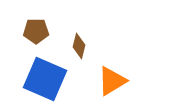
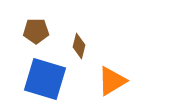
blue square: rotated 6 degrees counterclockwise
